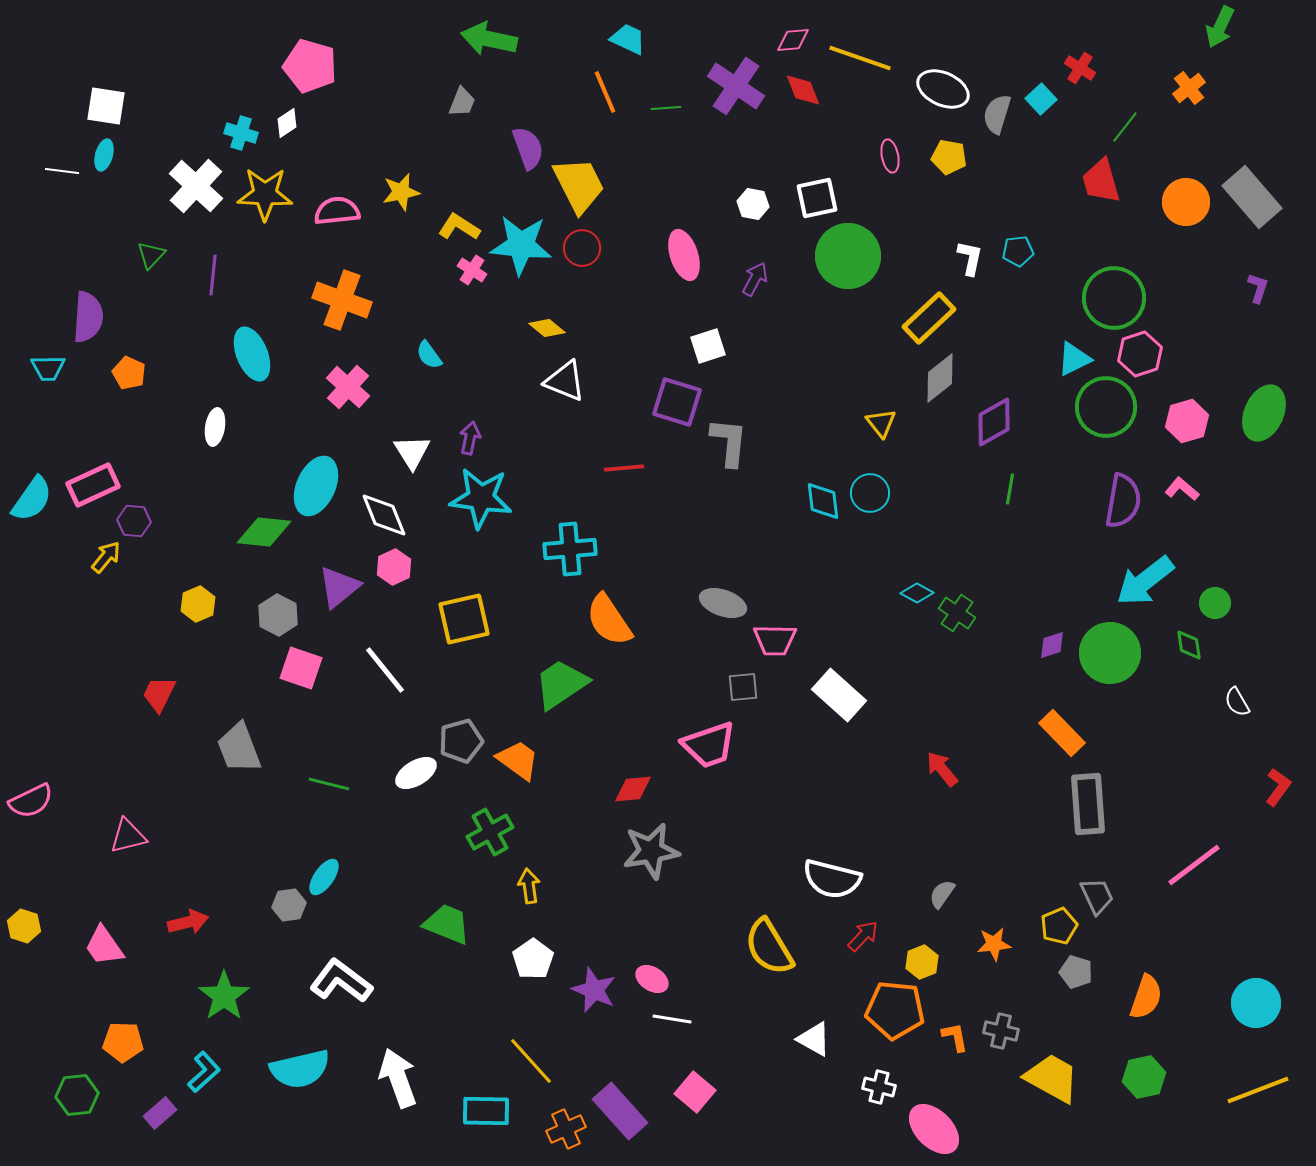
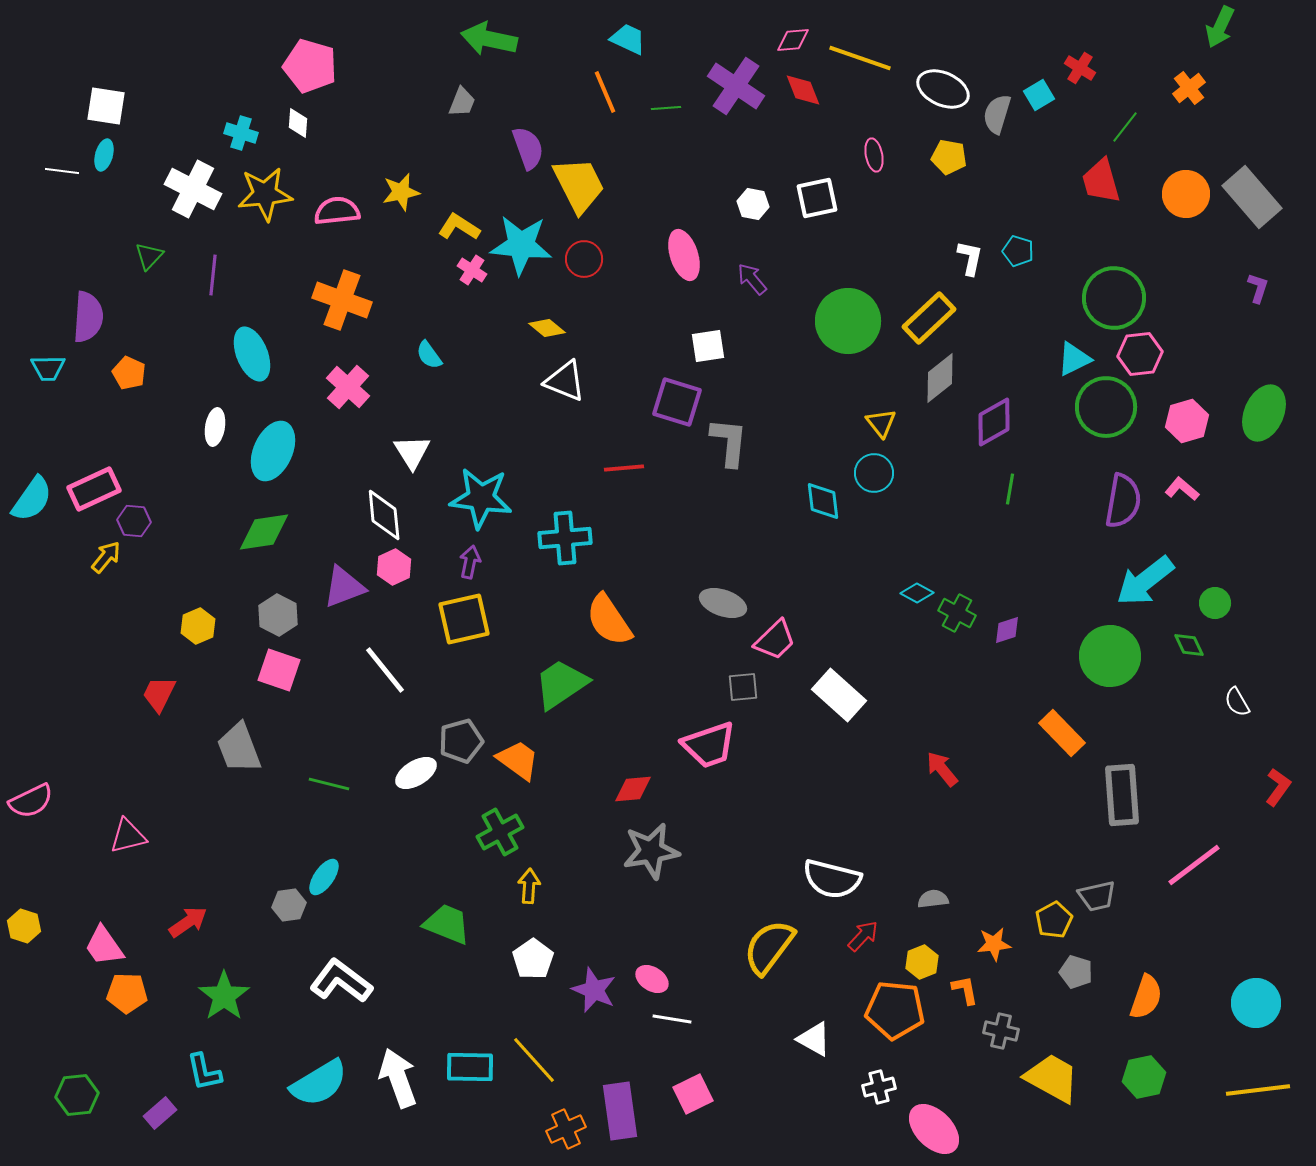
cyan square at (1041, 99): moved 2 px left, 4 px up; rotated 12 degrees clockwise
white diamond at (287, 123): moved 11 px right; rotated 52 degrees counterclockwise
pink ellipse at (890, 156): moved 16 px left, 1 px up
white cross at (196, 186): moved 3 px left, 3 px down; rotated 16 degrees counterclockwise
yellow star at (265, 194): rotated 8 degrees counterclockwise
orange circle at (1186, 202): moved 8 px up
red circle at (582, 248): moved 2 px right, 11 px down
cyan pentagon at (1018, 251): rotated 24 degrees clockwise
green triangle at (151, 255): moved 2 px left, 1 px down
green circle at (848, 256): moved 65 px down
purple arrow at (755, 279): moved 3 px left; rotated 68 degrees counterclockwise
white square at (708, 346): rotated 9 degrees clockwise
pink hexagon at (1140, 354): rotated 12 degrees clockwise
purple arrow at (470, 438): moved 124 px down
pink rectangle at (93, 485): moved 1 px right, 4 px down
cyan ellipse at (316, 486): moved 43 px left, 35 px up
cyan circle at (870, 493): moved 4 px right, 20 px up
white diamond at (384, 515): rotated 16 degrees clockwise
green diamond at (264, 532): rotated 14 degrees counterclockwise
cyan cross at (570, 549): moved 5 px left, 11 px up
purple triangle at (339, 587): moved 5 px right; rotated 18 degrees clockwise
yellow hexagon at (198, 604): moved 22 px down
green cross at (957, 613): rotated 6 degrees counterclockwise
pink trapezoid at (775, 640): rotated 45 degrees counterclockwise
purple diamond at (1052, 645): moved 45 px left, 15 px up
green diamond at (1189, 645): rotated 16 degrees counterclockwise
green circle at (1110, 653): moved 3 px down
pink square at (301, 668): moved 22 px left, 2 px down
gray rectangle at (1088, 804): moved 34 px right, 9 px up
green cross at (490, 832): moved 10 px right
yellow arrow at (529, 886): rotated 12 degrees clockwise
gray semicircle at (942, 894): moved 9 px left, 5 px down; rotated 48 degrees clockwise
gray trapezoid at (1097, 896): rotated 102 degrees clockwise
red arrow at (188, 922): rotated 21 degrees counterclockwise
yellow pentagon at (1059, 926): moved 5 px left, 6 px up; rotated 6 degrees counterclockwise
yellow semicircle at (769, 947): rotated 68 degrees clockwise
orange L-shape at (955, 1037): moved 10 px right, 47 px up
orange pentagon at (123, 1042): moved 4 px right, 49 px up
yellow line at (531, 1061): moved 3 px right, 1 px up
cyan semicircle at (300, 1069): moved 19 px right, 14 px down; rotated 18 degrees counterclockwise
cyan L-shape at (204, 1072): rotated 120 degrees clockwise
white cross at (879, 1087): rotated 28 degrees counterclockwise
yellow line at (1258, 1090): rotated 14 degrees clockwise
pink square at (695, 1092): moved 2 px left, 2 px down; rotated 24 degrees clockwise
cyan rectangle at (486, 1111): moved 16 px left, 44 px up
purple rectangle at (620, 1111): rotated 34 degrees clockwise
